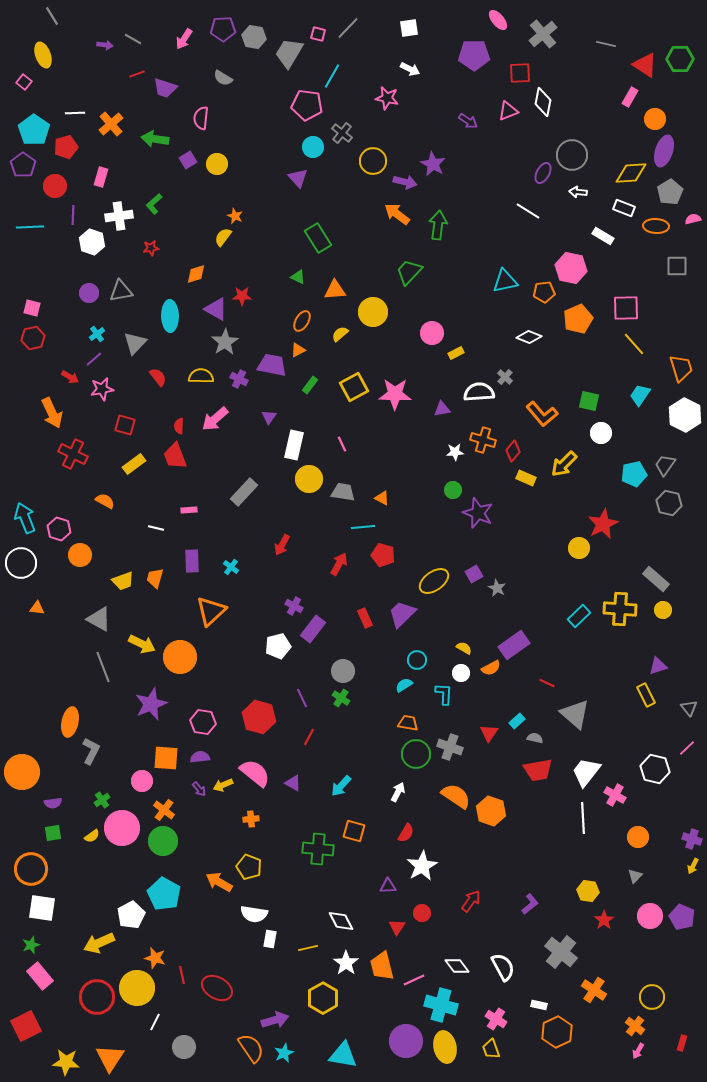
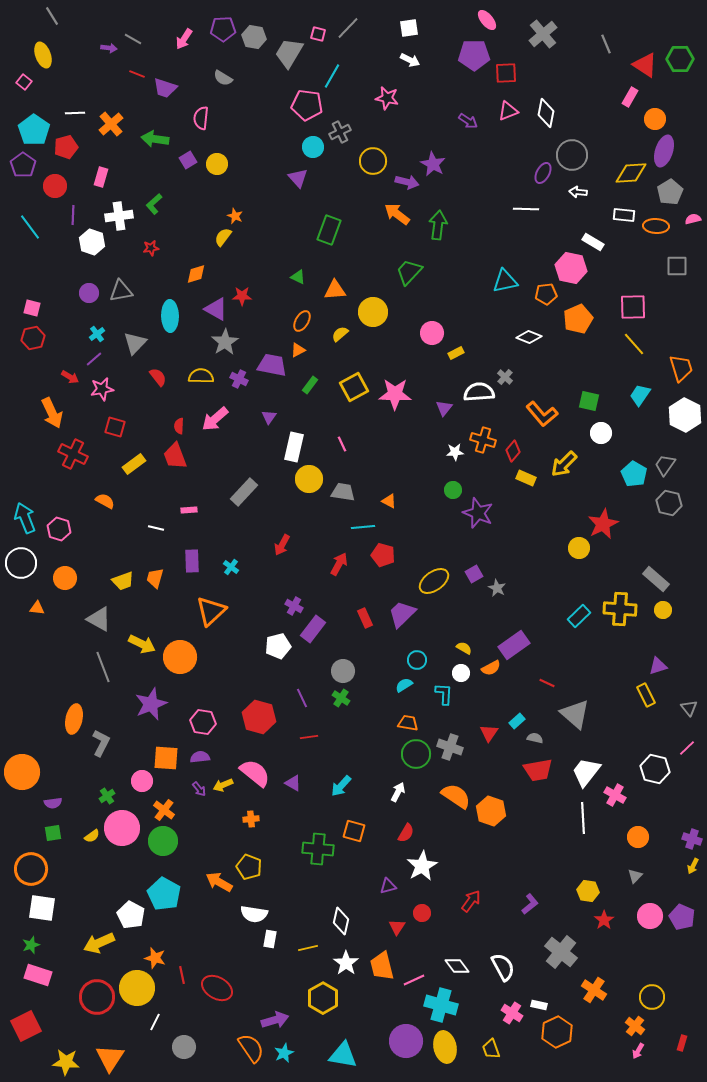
pink ellipse at (498, 20): moved 11 px left
gray line at (606, 44): rotated 54 degrees clockwise
purple arrow at (105, 45): moved 4 px right, 3 px down
white arrow at (410, 69): moved 9 px up
red square at (520, 73): moved 14 px left
red line at (137, 74): rotated 42 degrees clockwise
white diamond at (543, 102): moved 3 px right, 11 px down
gray cross at (342, 133): moved 2 px left, 1 px up; rotated 25 degrees clockwise
purple arrow at (405, 182): moved 2 px right
white rectangle at (624, 208): moved 7 px down; rotated 15 degrees counterclockwise
white line at (528, 211): moved 2 px left, 2 px up; rotated 30 degrees counterclockwise
cyan line at (30, 227): rotated 56 degrees clockwise
white rectangle at (603, 236): moved 10 px left, 6 px down
green rectangle at (318, 238): moved 11 px right, 8 px up; rotated 52 degrees clockwise
orange pentagon at (544, 292): moved 2 px right, 2 px down
pink square at (626, 308): moved 7 px right, 1 px up
purple triangle at (442, 409): moved 2 px right, 1 px up; rotated 42 degrees counterclockwise
red square at (125, 425): moved 10 px left, 2 px down
white rectangle at (294, 445): moved 2 px down
cyan pentagon at (634, 474): rotated 30 degrees counterclockwise
orange triangle at (382, 498): moved 7 px right, 3 px down
orange circle at (80, 555): moved 15 px left, 23 px down
orange ellipse at (70, 722): moved 4 px right, 3 px up
red line at (309, 737): rotated 54 degrees clockwise
gray L-shape at (91, 751): moved 10 px right, 8 px up
green cross at (102, 800): moved 5 px right, 4 px up
purple triangle at (388, 886): rotated 12 degrees counterclockwise
white pentagon at (131, 915): rotated 16 degrees counterclockwise
white diamond at (341, 921): rotated 40 degrees clockwise
pink rectangle at (40, 976): moved 2 px left, 1 px up; rotated 32 degrees counterclockwise
pink cross at (496, 1019): moved 16 px right, 6 px up
